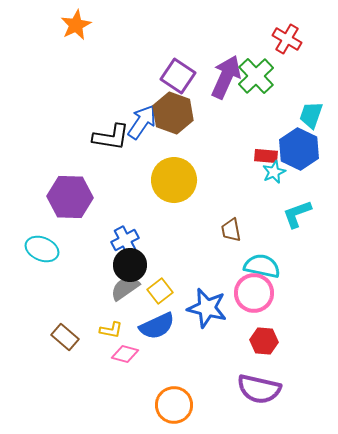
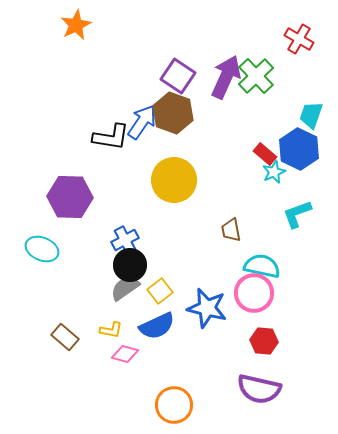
red cross: moved 12 px right
red rectangle: moved 1 px left, 2 px up; rotated 35 degrees clockwise
